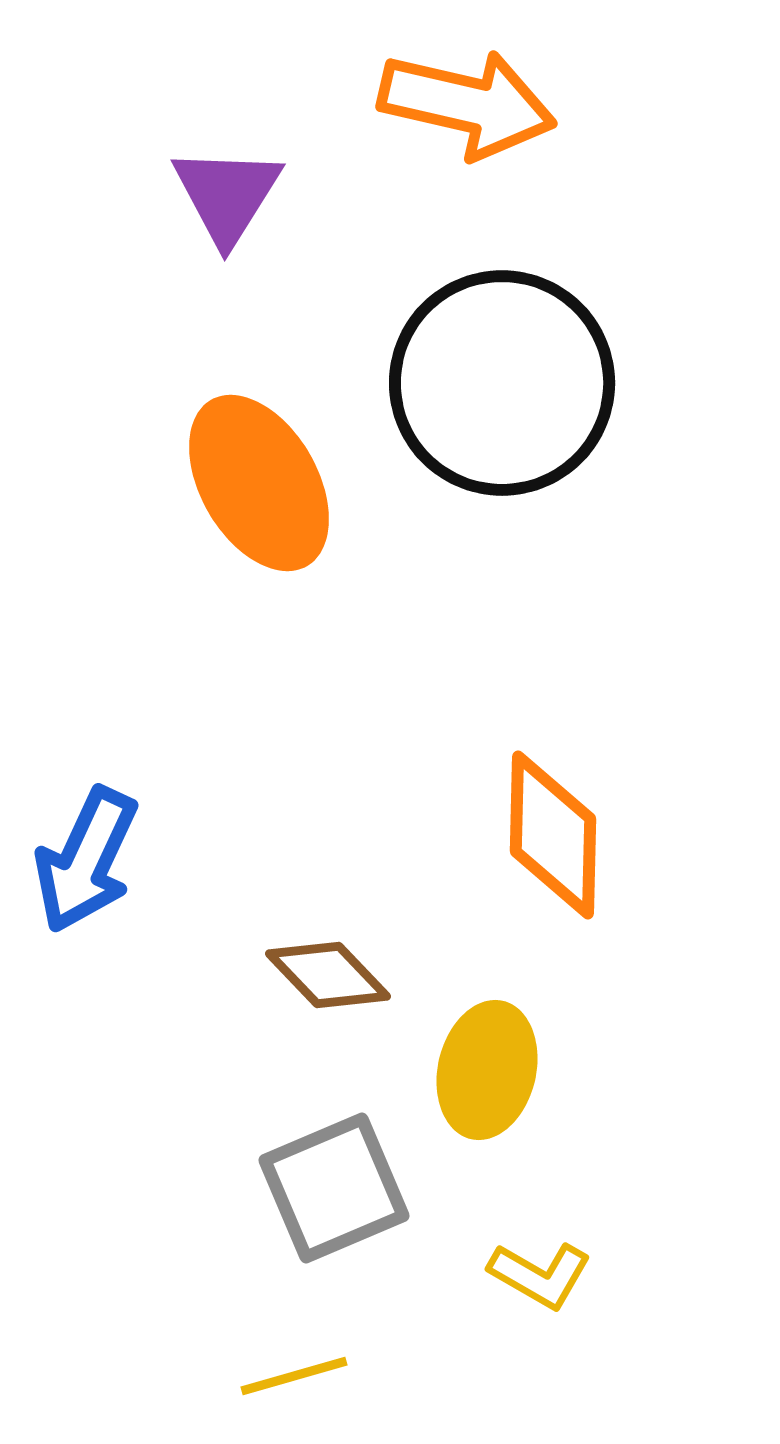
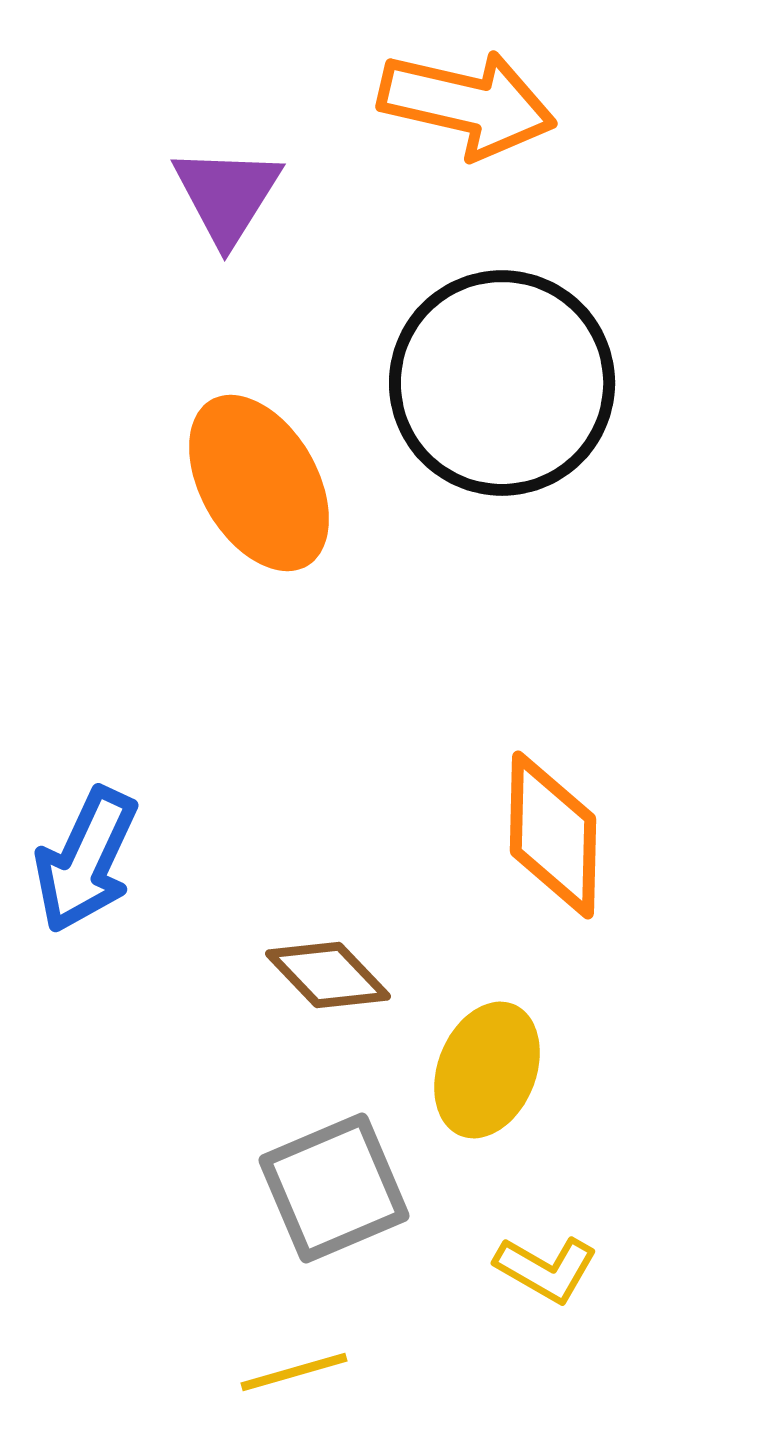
yellow ellipse: rotated 9 degrees clockwise
yellow L-shape: moved 6 px right, 6 px up
yellow line: moved 4 px up
